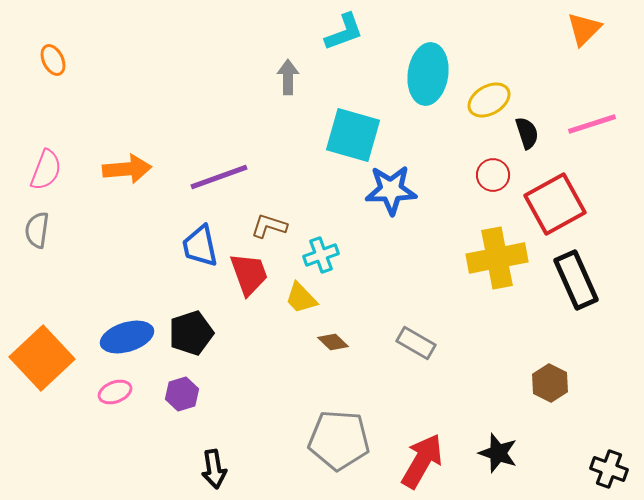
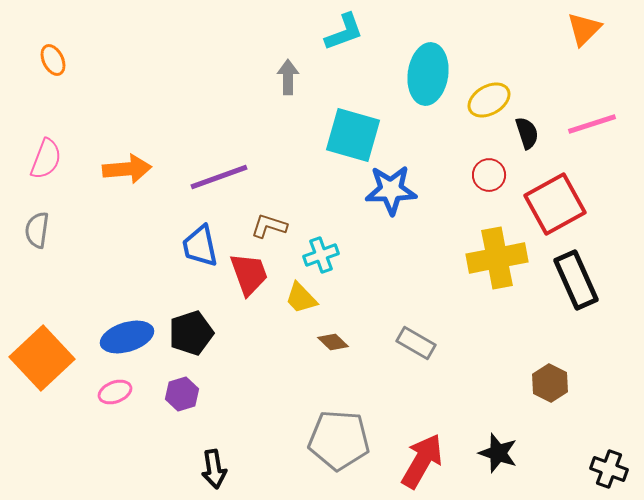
pink semicircle: moved 11 px up
red circle: moved 4 px left
